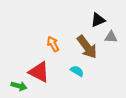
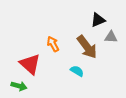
red triangle: moved 9 px left, 8 px up; rotated 15 degrees clockwise
